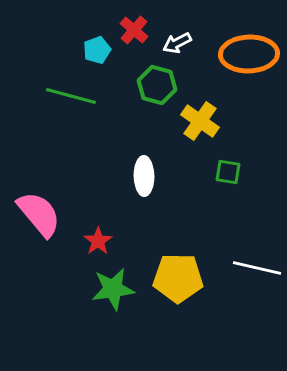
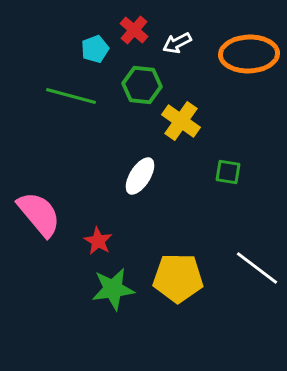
cyan pentagon: moved 2 px left, 1 px up
green hexagon: moved 15 px left; rotated 9 degrees counterclockwise
yellow cross: moved 19 px left
white ellipse: moved 4 px left; rotated 33 degrees clockwise
red star: rotated 8 degrees counterclockwise
white line: rotated 24 degrees clockwise
